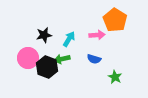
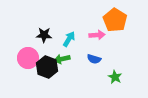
black star: rotated 14 degrees clockwise
